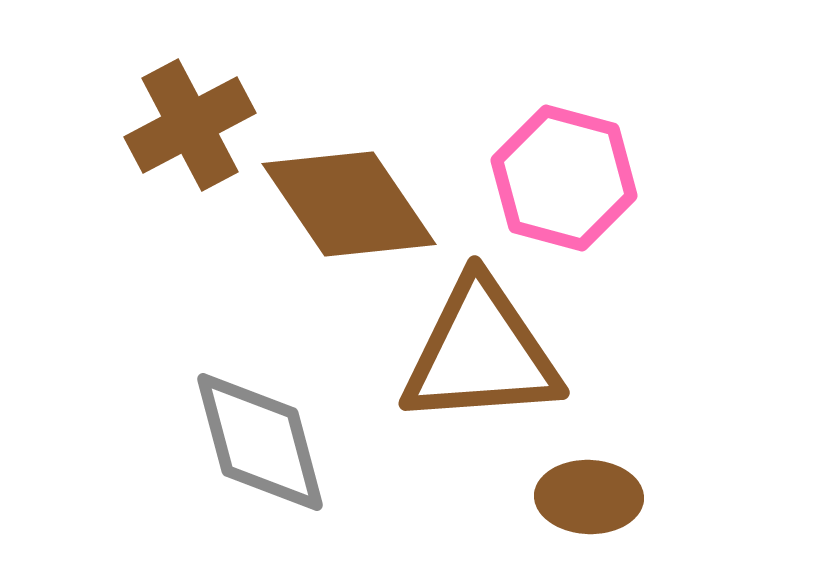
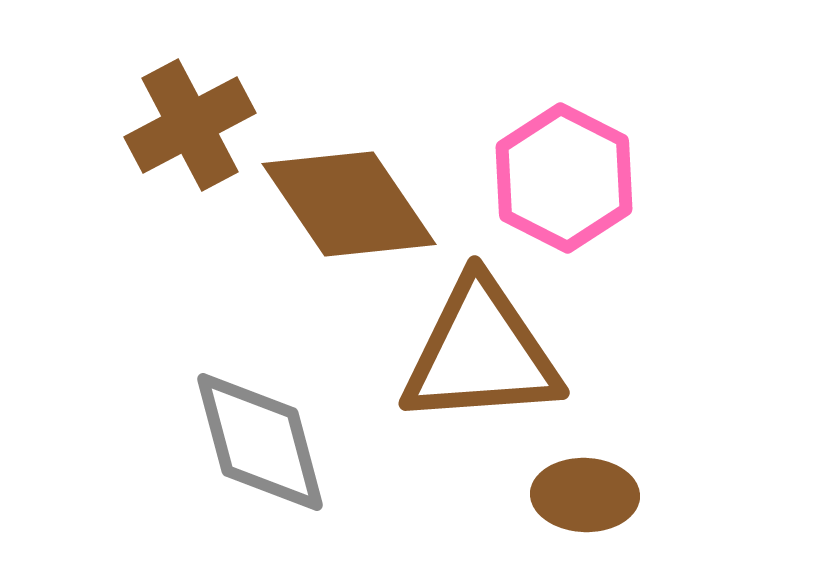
pink hexagon: rotated 12 degrees clockwise
brown ellipse: moved 4 px left, 2 px up
